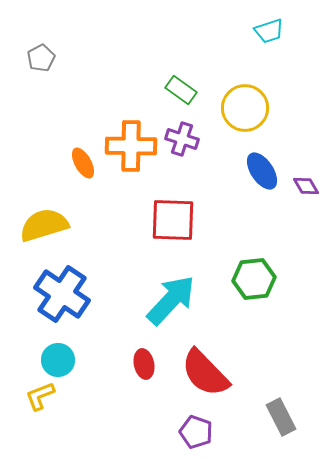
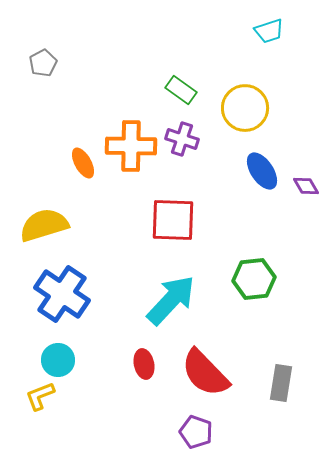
gray pentagon: moved 2 px right, 5 px down
gray rectangle: moved 34 px up; rotated 36 degrees clockwise
